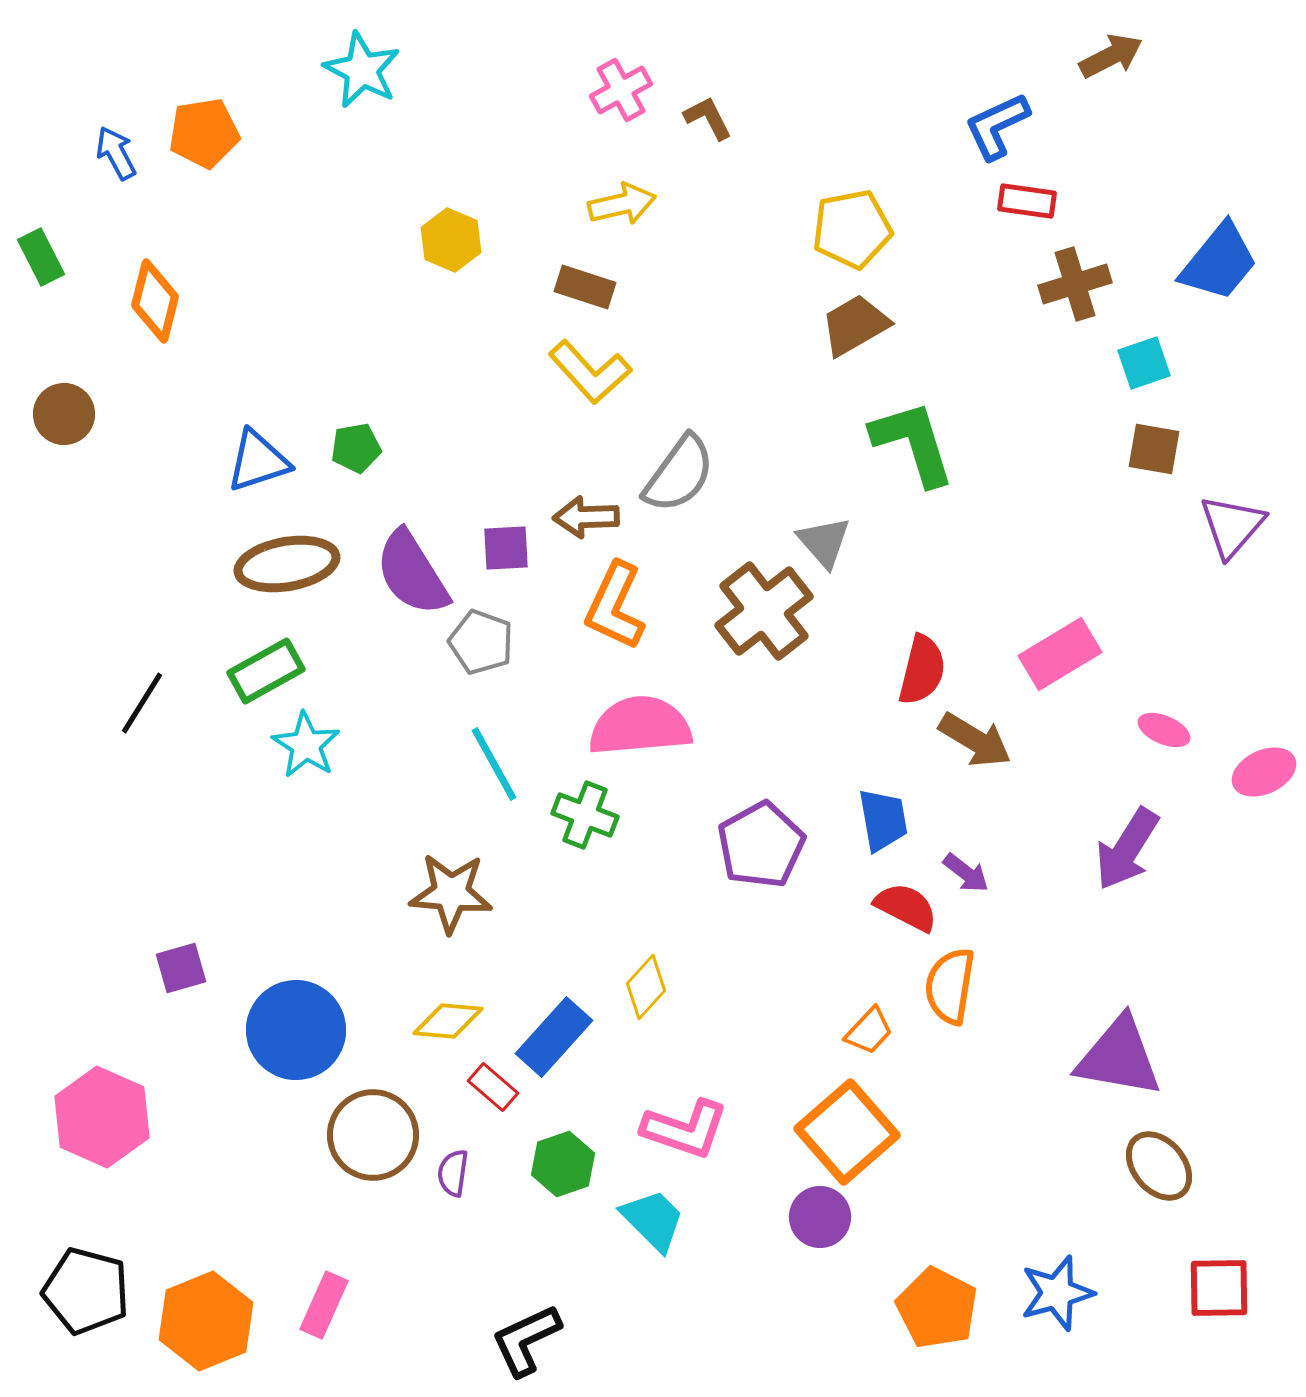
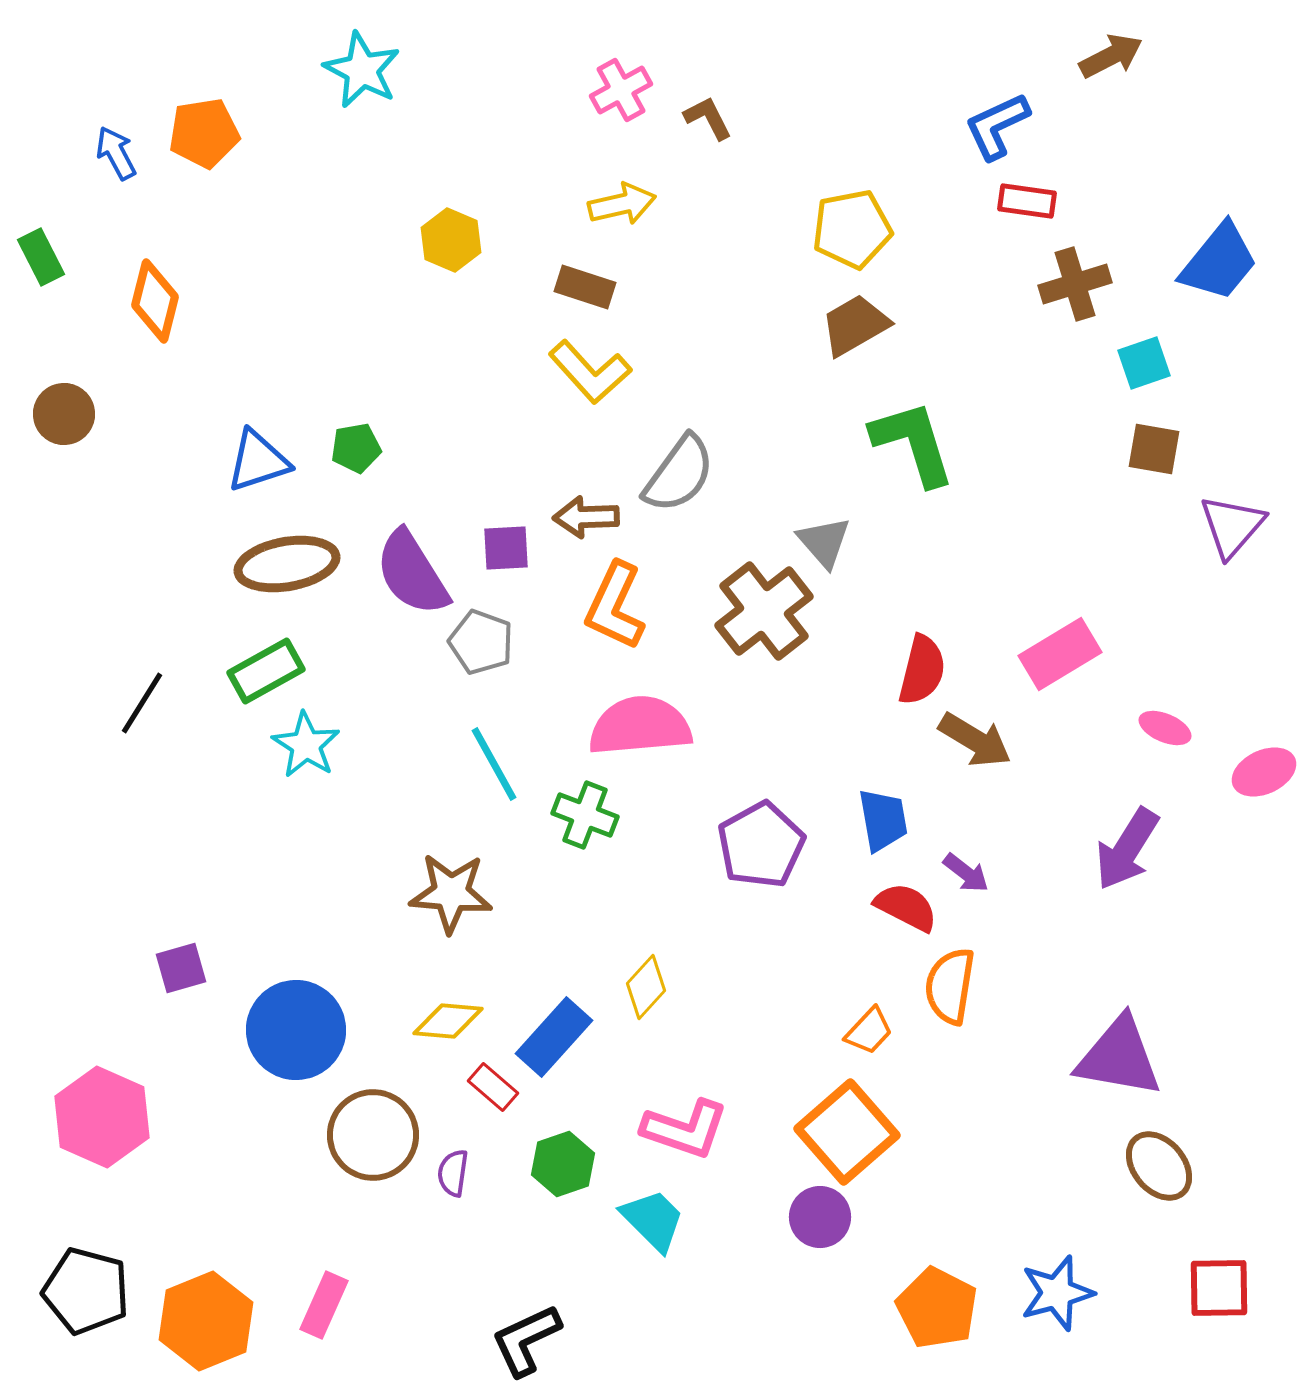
pink ellipse at (1164, 730): moved 1 px right, 2 px up
